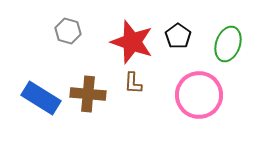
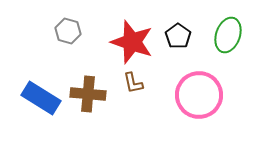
green ellipse: moved 9 px up
brown L-shape: rotated 15 degrees counterclockwise
